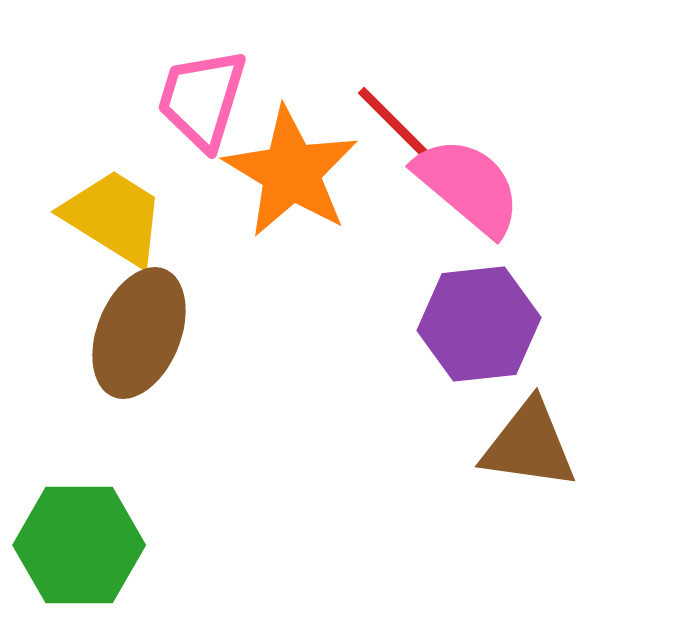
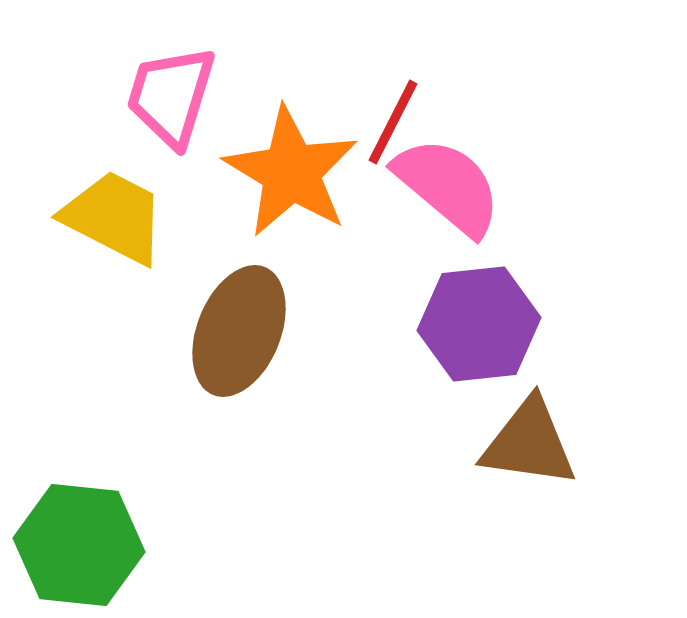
pink trapezoid: moved 31 px left, 3 px up
red line: rotated 72 degrees clockwise
pink semicircle: moved 20 px left
yellow trapezoid: rotated 5 degrees counterclockwise
brown ellipse: moved 100 px right, 2 px up
brown triangle: moved 2 px up
green hexagon: rotated 6 degrees clockwise
